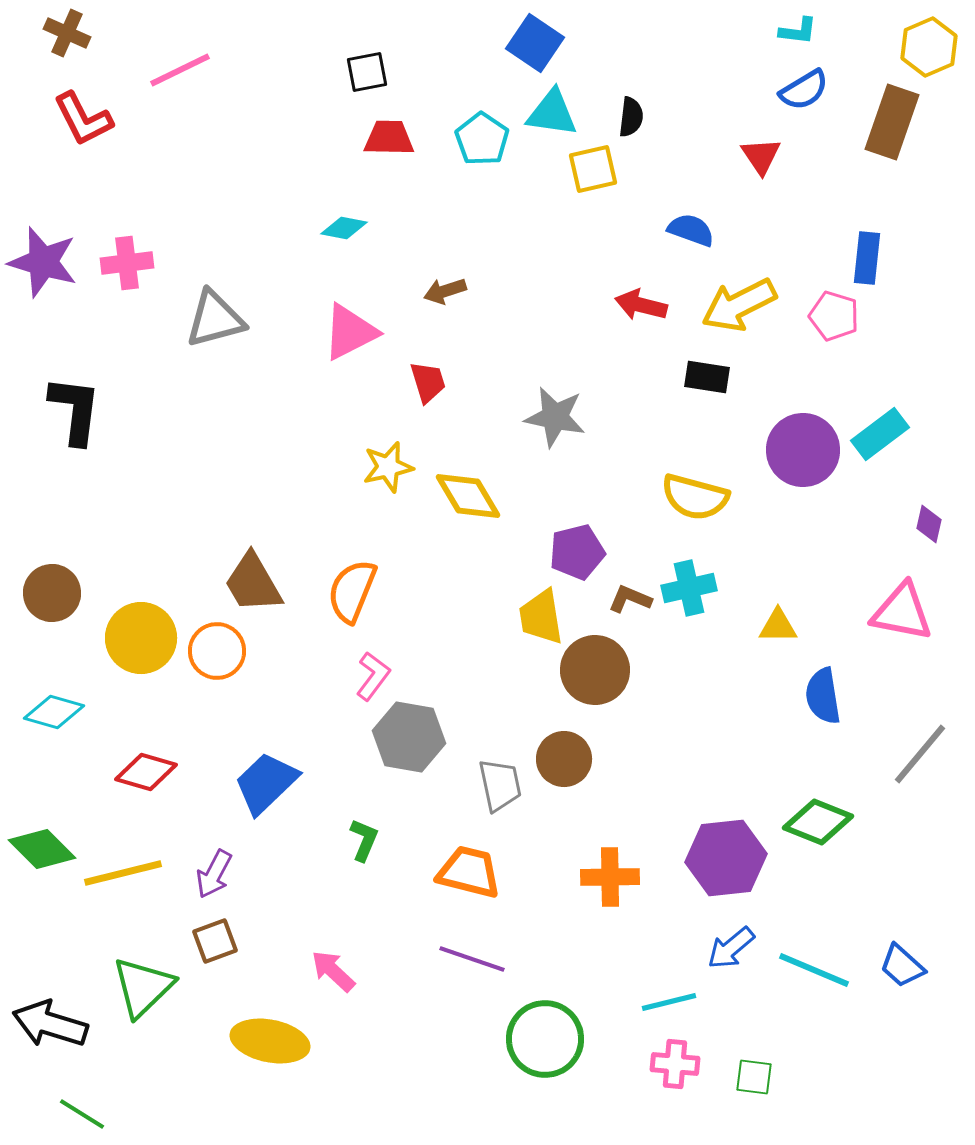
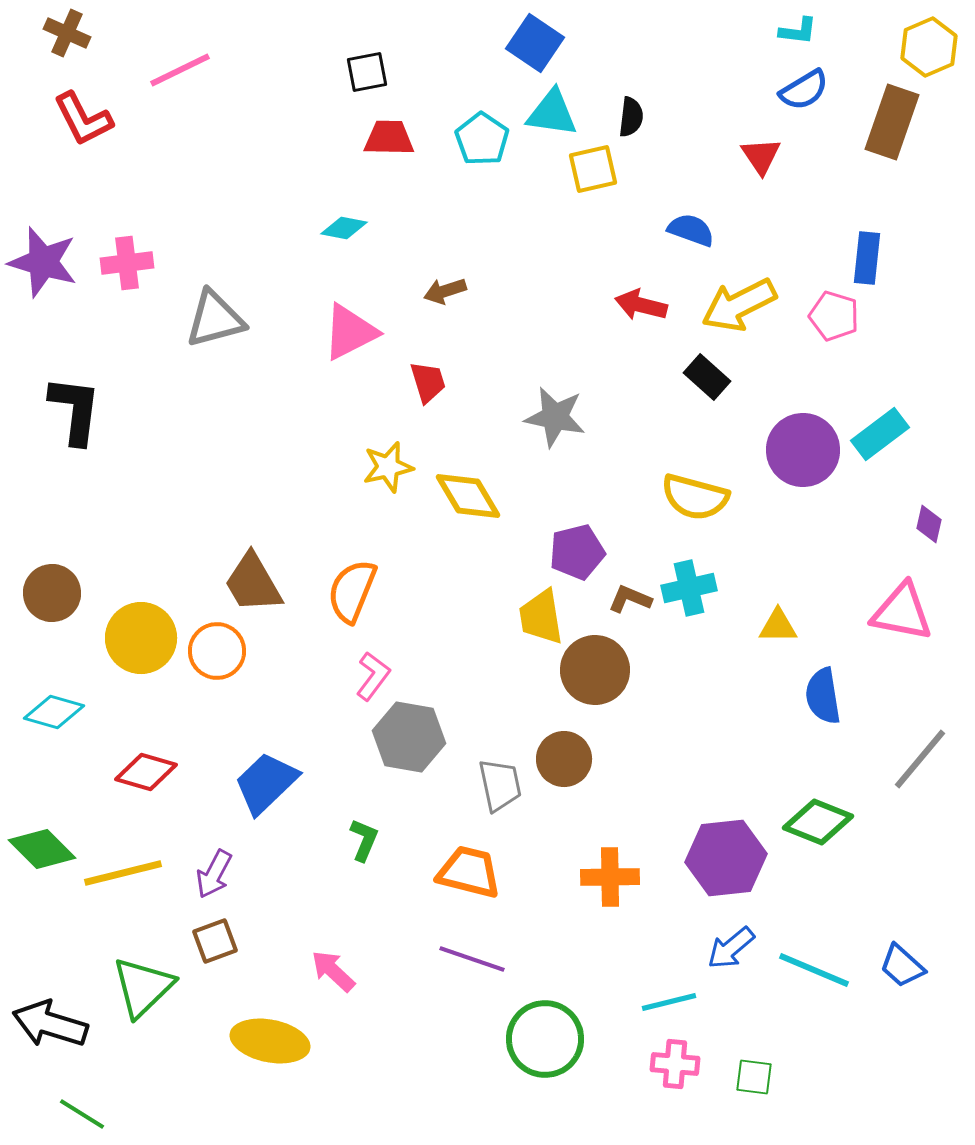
black rectangle at (707, 377): rotated 33 degrees clockwise
gray line at (920, 754): moved 5 px down
